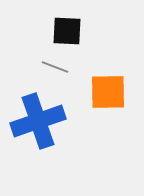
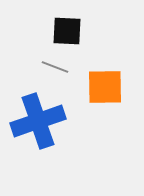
orange square: moved 3 px left, 5 px up
